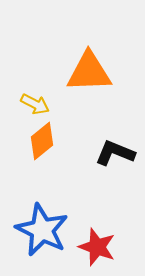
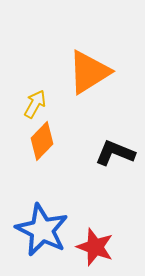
orange triangle: rotated 30 degrees counterclockwise
yellow arrow: rotated 88 degrees counterclockwise
orange diamond: rotated 6 degrees counterclockwise
red star: moved 2 px left
